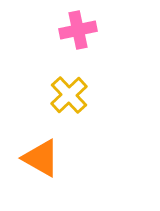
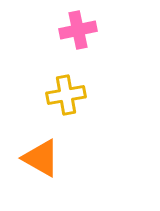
yellow cross: moved 3 px left; rotated 33 degrees clockwise
